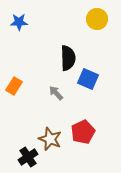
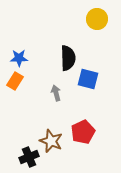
blue star: moved 36 px down
blue square: rotated 10 degrees counterclockwise
orange rectangle: moved 1 px right, 5 px up
gray arrow: rotated 28 degrees clockwise
brown star: moved 1 px right, 2 px down
black cross: moved 1 px right; rotated 12 degrees clockwise
